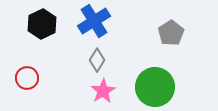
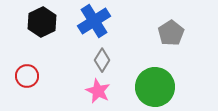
black hexagon: moved 2 px up
gray diamond: moved 5 px right
red circle: moved 2 px up
pink star: moved 5 px left; rotated 15 degrees counterclockwise
